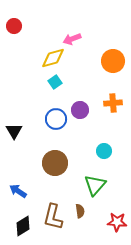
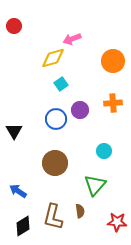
cyan square: moved 6 px right, 2 px down
